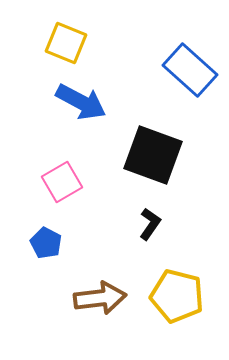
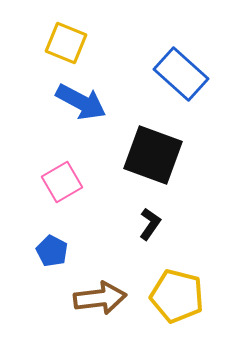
blue rectangle: moved 9 px left, 4 px down
blue pentagon: moved 6 px right, 8 px down
